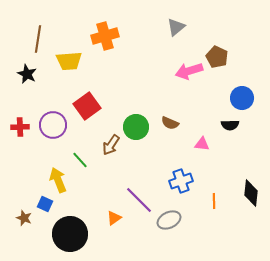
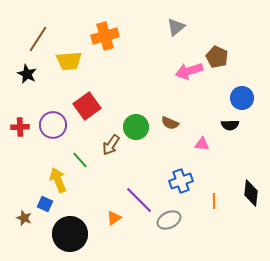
brown line: rotated 24 degrees clockwise
